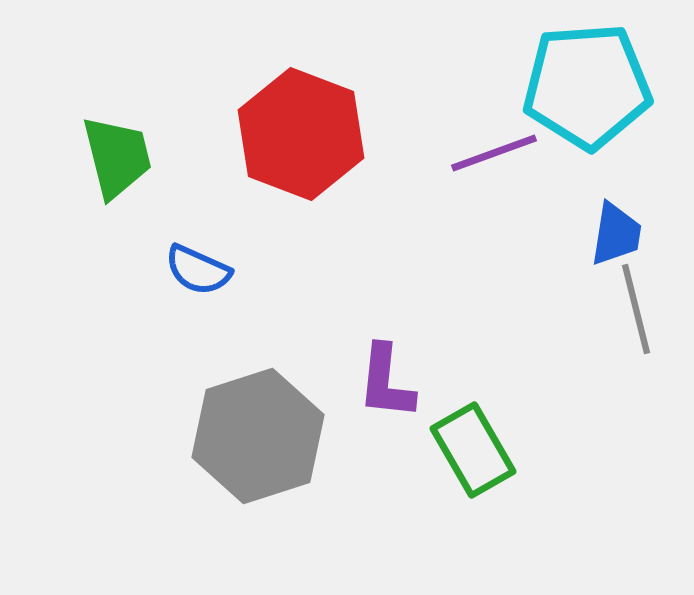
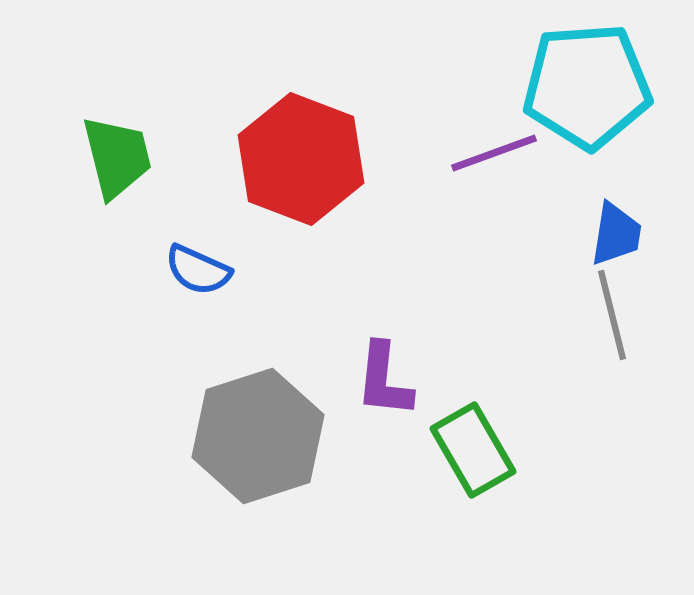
red hexagon: moved 25 px down
gray line: moved 24 px left, 6 px down
purple L-shape: moved 2 px left, 2 px up
